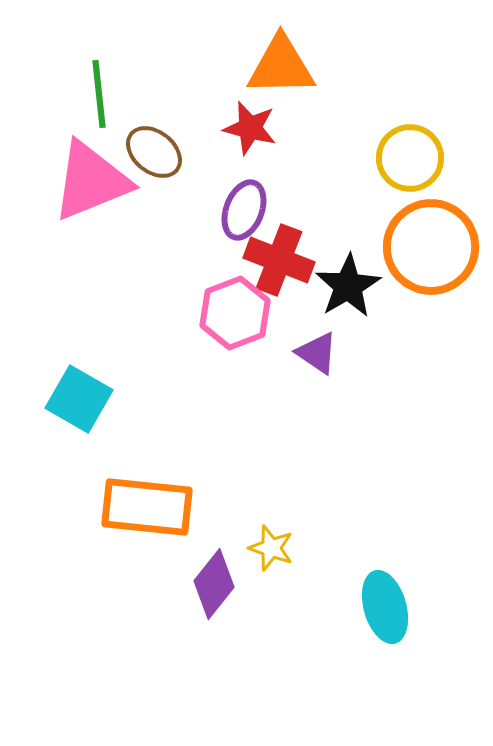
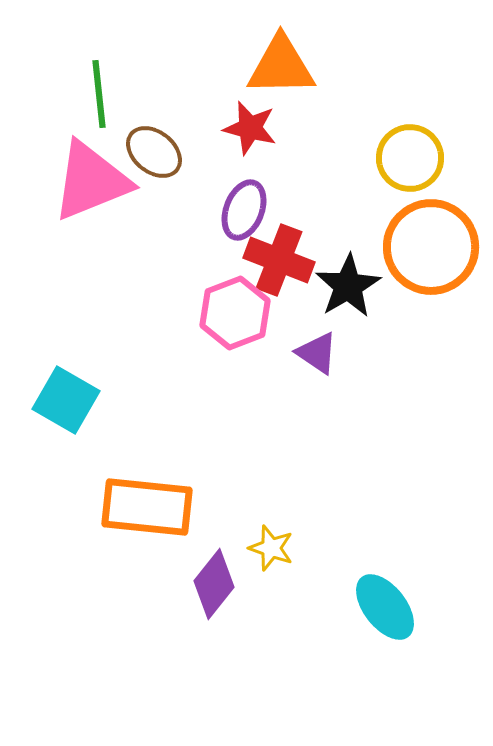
cyan square: moved 13 px left, 1 px down
cyan ellipse: rotated 22 degrees counterclockwise
